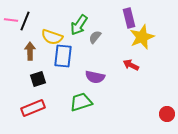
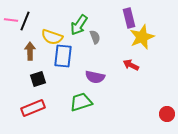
gray semicircle: rotated 120 degrees clockwise
